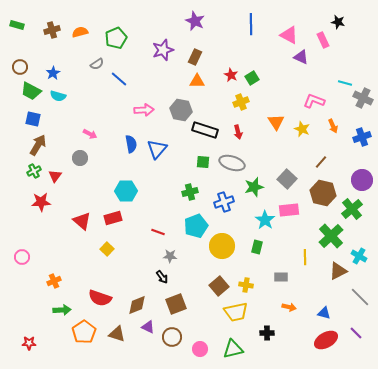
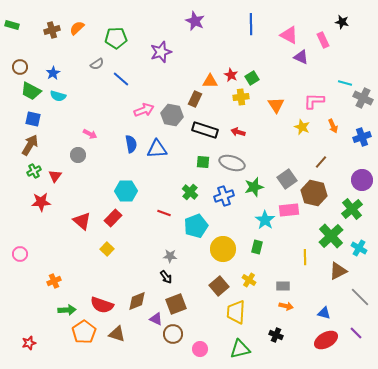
black star at (338, 22): moved 4 px right
green rectangle at (17, 25): moved 5 px left
orange semicircle at (80, 32): moved 3 px left, 4 px up; rotated 28 degrees counterclockwise
green pentagon at (116, 38): rotated 20 degrees clockwise
purple star at (163, 50): moved 2 px left, 2 px down
brown rectangle at (195, 57): moved 42 px down
blue line at (119, 79): moved 2 px right
orange triangle at (197, 81): moved 13 px right
pink L-shape at (314, 101): rotated 20 degrees counterclockwise
yellow cross at (241, 102): moved 5 px up; rotated 14 degrees clockwise
pink arrow at (144, 110): rotated 18 degrees counterclockwise
gray hexagon at (181, 110): moved 9 px left, 5 px down
orange triangle at (276, 122): moved 17 px up
yellow star at (302, 129): moved 2 px up
red arrow at (238, 132): rotated 120 degrees clockwise
brown arrow at (38, 145): moved 8 px left
blue triangle at (157, 149): rotated 45 degrees clockwise
gray circle at (80, 158): moved 2 px left, 3 px up
gray square at (287, 179): rotated 12 degrees clockwise
green cross at (190, 192): rotated 35 degrees counterclockwise
brown hexagon at (323, 193): moved 9 px left
blue cross at (224, 202): moved 6 px up
red rectangle at (113, 218): rotated 30 degrees counterclockwise
red line at (158, 232): moved 6 px right, 19 px up
yellow circle at (222, 246): moved 1 px right, 3 px down
cyan cross at (359, 256): moved 8 px up
pink circle at (22, 257): moved 2 px left, 3 px up
black arrow at (162, 277): moved 4 px right
gray rectangle at (281, 277): moved 2 px right, 9 px down
yellow cross at (246, 285): moved 3 px right, 5 px up; rotated 24 degrees clockwise
red semicircle at (100, 298): moved 2 px right, 7 px down
brown diamond at (137, 305): moved 4 px up
orange arrow at (289, 307): moved 3 px left, 1 px up
green arrow at (62, 310): moved 5 px right
yellow trapezoid at (236, 312): rotated 105 degrees clockwise
purple triangle at (148, 327): moved 8 px right, 8 px up
black cross at (267, 333): moved 9 px right, 2 px down; rotated 24 degrees clockwise
brown circle at (172, 337): moved 1 px right, 3 px up
red star at (29, 343): rotated 16 degrees counterclockwise
green triangle at (233, 349): moved 7 px right
